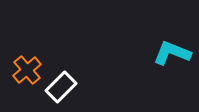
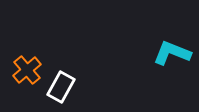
white rectangle: rotated 16 degrees counterclockwise
